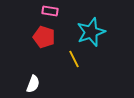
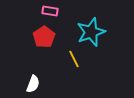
red pentagon: rotated 20 degrees clockwise
